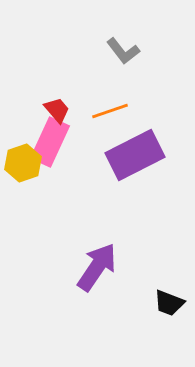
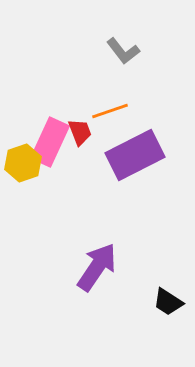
red trapezoid: moved 23 px right, 22 px down; rotated 20 degrees clockwise
black trapezoid: moved 1 px left, 1 px up; rotated 12 degrees clockwise
